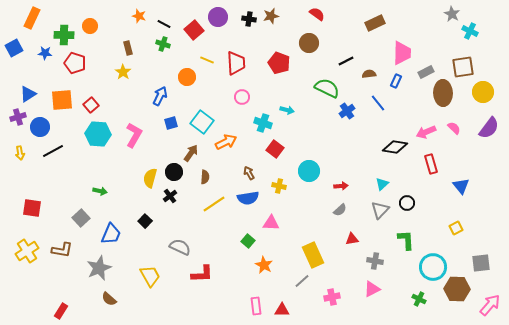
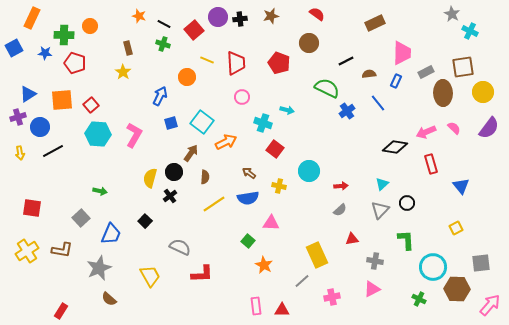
black cross at (249, 19): moved 9 px left; rotated 16 degrees counterclockwise
brown arrow at (249, 173): rotated 24 degrees counterclockwise
yellow rectangle at (313, 255): moved 4 px right
